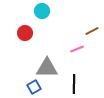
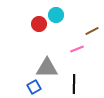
cyan circle: moved 14 px right, 4 px down
red circle: moved 14 px right, 9 px up
